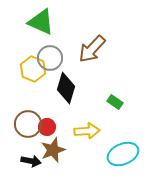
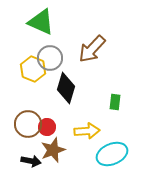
green rectangle: rotated 63 degrees clockwise
cyan ellipse: moved 11 px left
